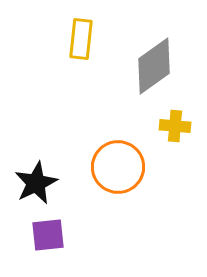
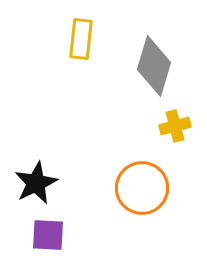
gray diamond: rotated 38 degrees counterclockwise
yellow cross: rotated 20 degrees counterclockwise
orange circle: moved 24 px right, 21 px down
purple square: rotated 9 degrees clockwise
